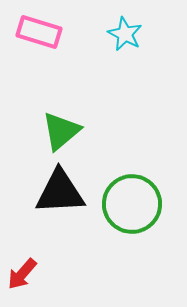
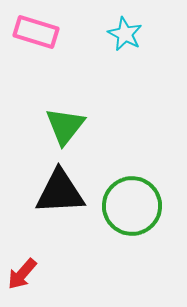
pink rectangle: moved 3 px left
green triangle: moved 4 px right, 5 px up; rotated 12 degrees counterclockwise
green circle: moved 2 px down
